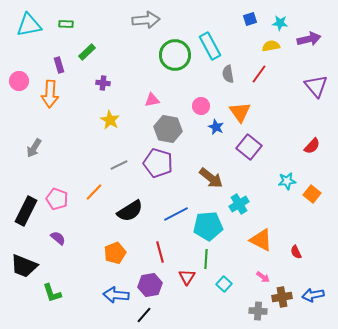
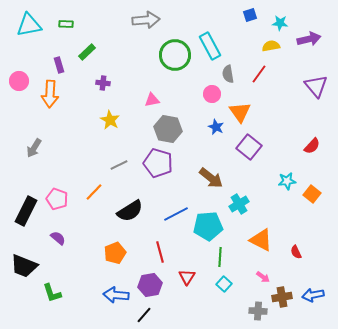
blue square at (250, 19): moved 4 px up
pink circle at (201, 106): moved 11 px right, 12 px up
green line at (206, 259): moved 14 px right, 2 px up
